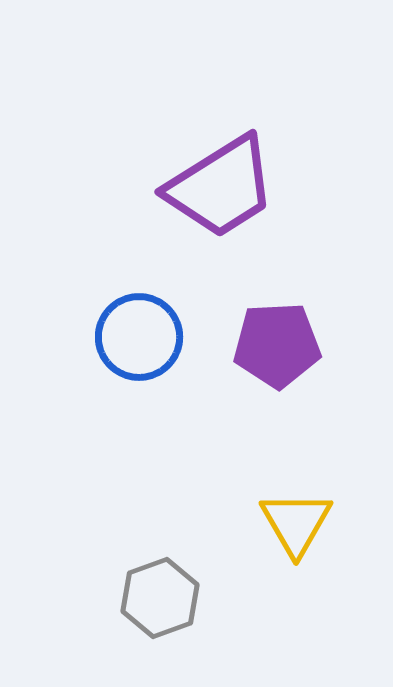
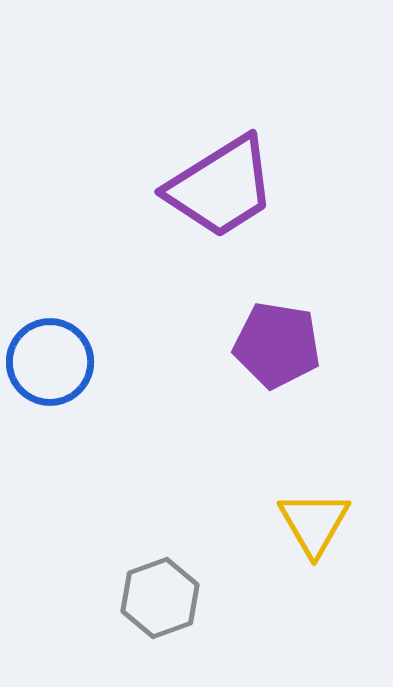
blue circle: moved 89 px left, 25 px down
purple pentagon: rotated 12 degrees clockwise
yellow triangle: moved 18 px right
